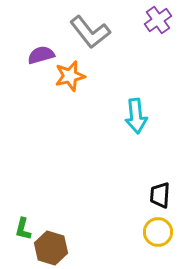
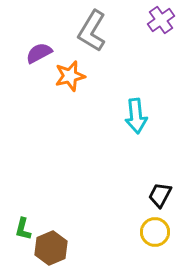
purple cross: moved 3 px right
gray L-shape: moved 2 px right, 1 px up; rotated 69 degrees clockwise
purple semicircle: moved 2 px left, 2 px up; rotated 12 degrees counterclockwise
black trapezoid: rotated 24 degrees clockwise
yellow circle: moved 3 px left
brown hexagon: rotated 20 degrees clockwise
